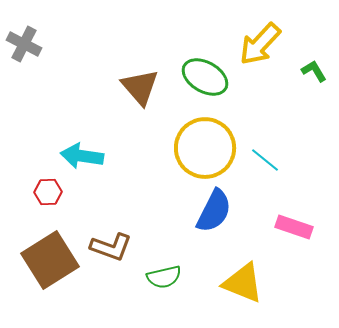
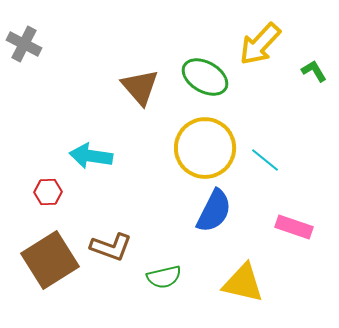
cyan arrow: moved 9 px right
yellow triangle: rotated 9 degrees counterclockwise
